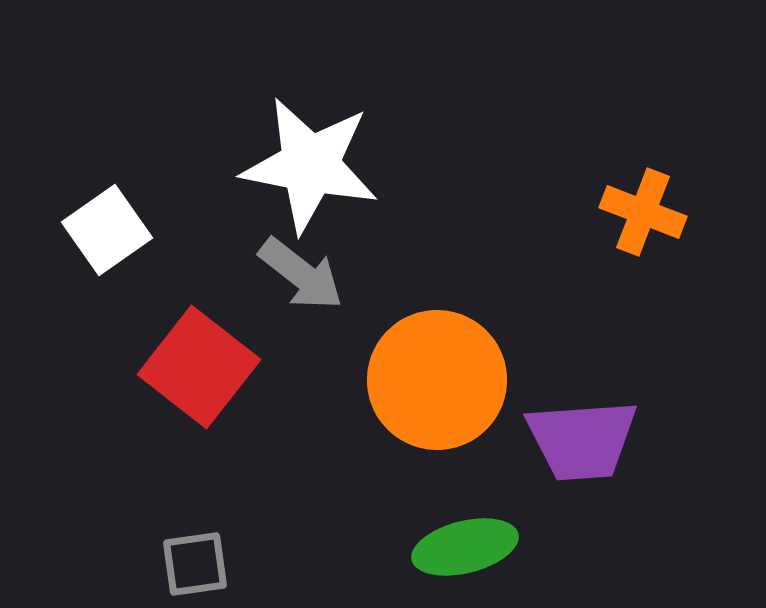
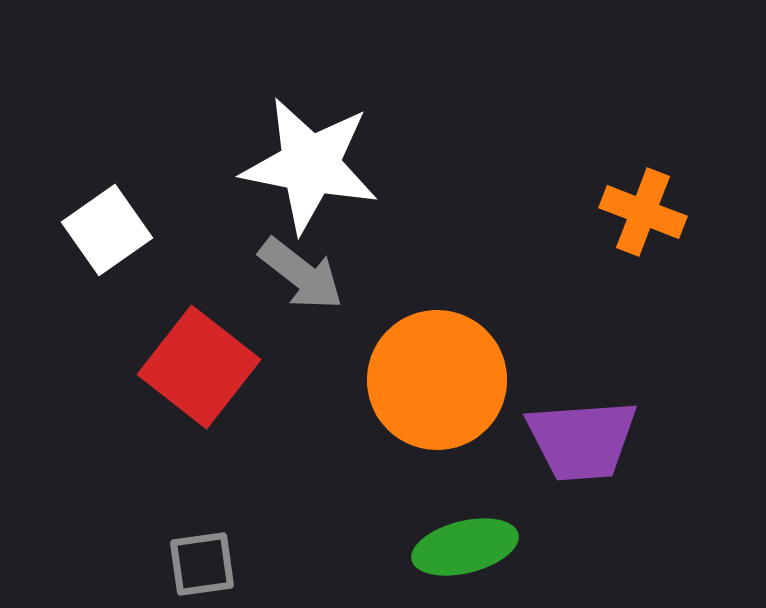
gray square: moved 7 px right
